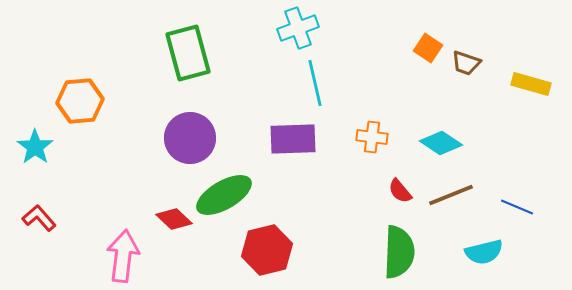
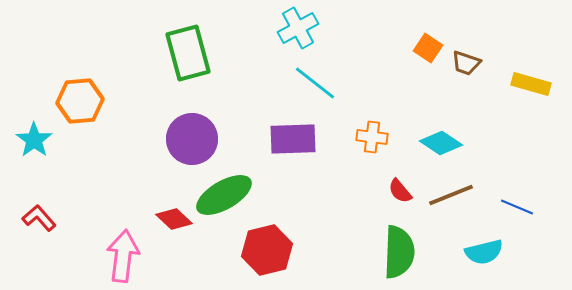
cyan cross: rotated 9 degrees counterclockwise
cyan line: rotated 39 degrees counterclockwise
purple circle: moved 2 px right, 1 px down
cyan star: moved 1 px left, 7 px up
